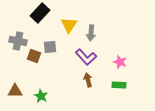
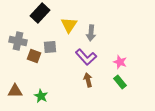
green rectangle: moved 1 px right, 3 px up; rotated 48 degrees clockwise
